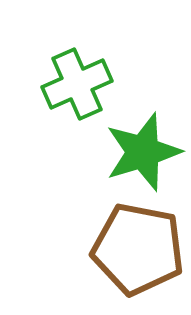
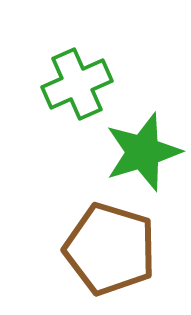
brown pentagon: moved 28 px left; rotated 6 degrees clockwise
